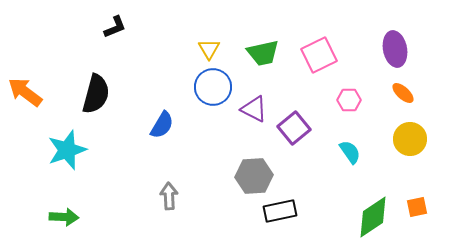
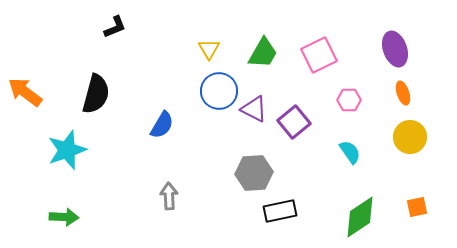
purple ellipse: rotated 8 degrees counterclockwise
green trapezoid: rotated 48 degrees counterclockwise
blue circle: moved 6 px right, 4 px down
orange ellipse: rotated 30 degrees clockwise
purple square: moved 6 px up
yellow circle: moved 2 px up
gray hexagon: moved 3 px up
green diamond: moved 13 px left
